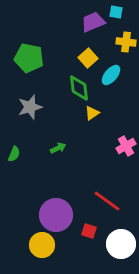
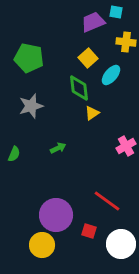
gray star: moved 1 px right, 1 px up
